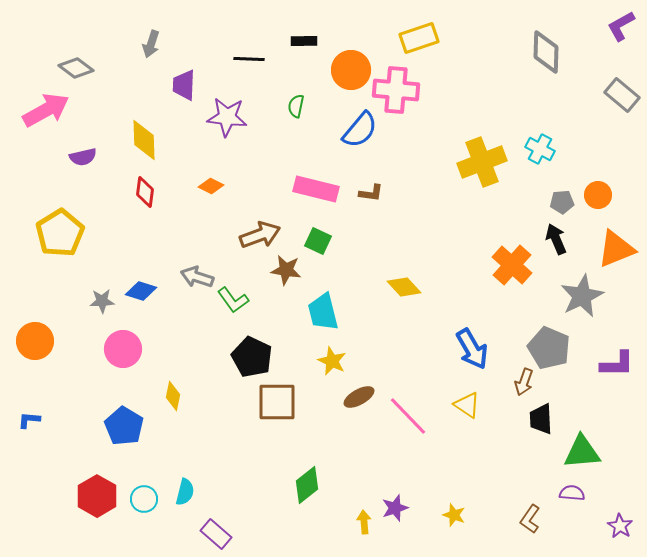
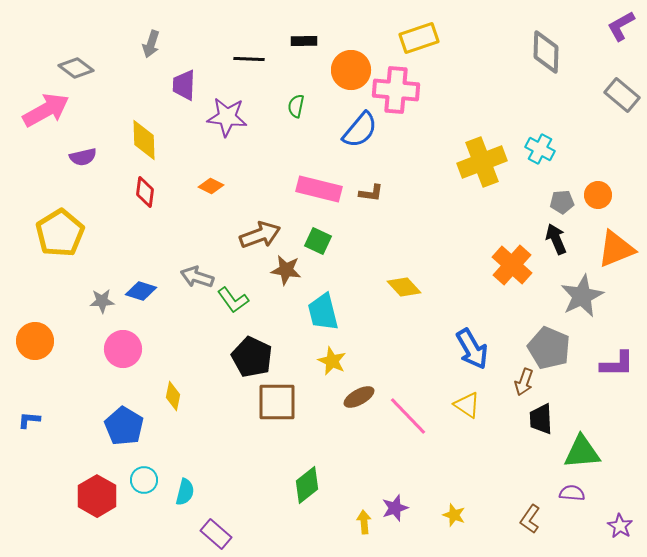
pink rectangle at (316, 189): moved 3 px right
cyan circle at (144, 499): moved 19 px up
